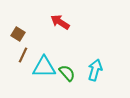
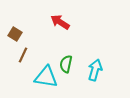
brown square: moved 3 px left
cyan triangle: moved 2 px right, 10 px down; rotated 10 degrees clockwise
green semicircle: moved 1 px left, 9 px up; rotated 126 degrees counterclockwise
